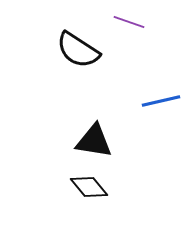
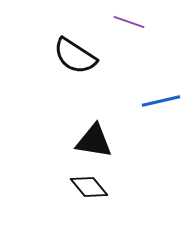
black semicircle: moved 3 px left, 6 px down
